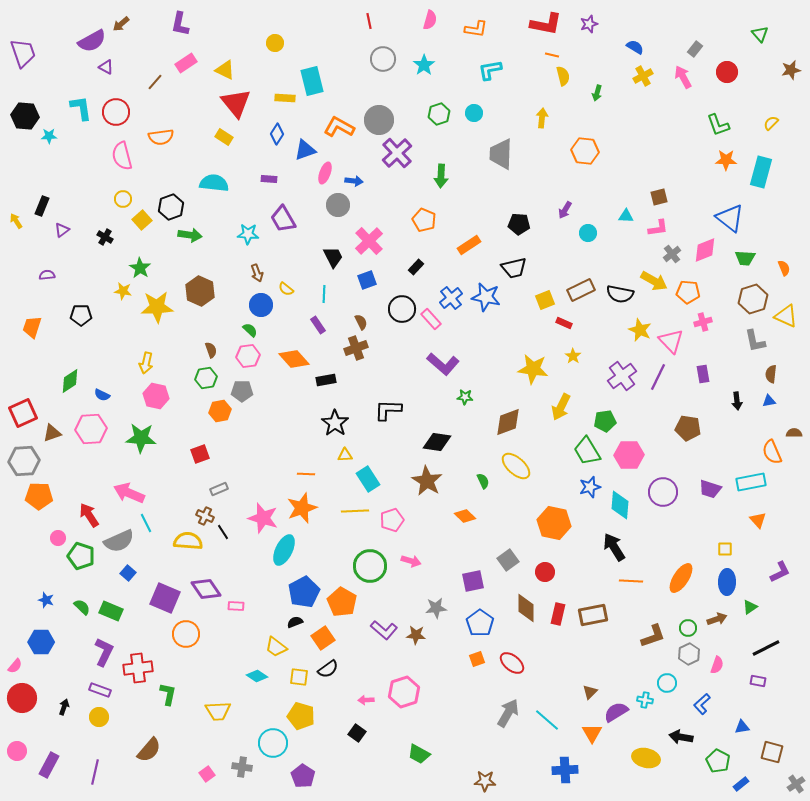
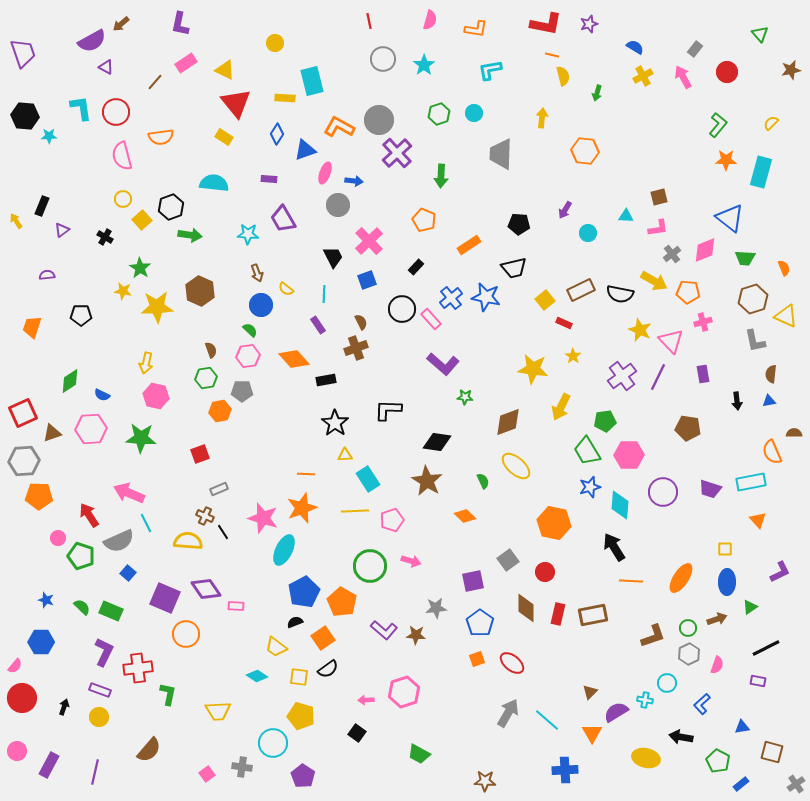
green L-shape at (718, 125): rotated 120 degrees counterclockwise
yellow square at (545, 300): rotated 18 degrees counterclockwise
